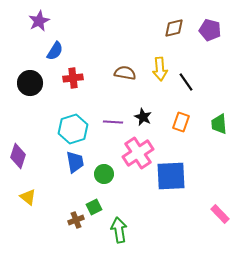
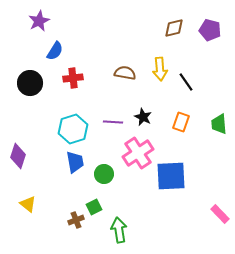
yellow triangle: moved 7 px down
